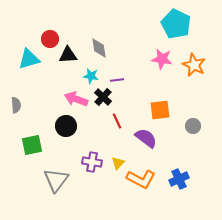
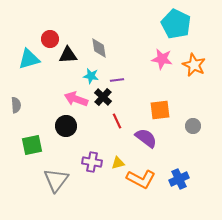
yellow triangle: rotated 32 degrees clockwise
